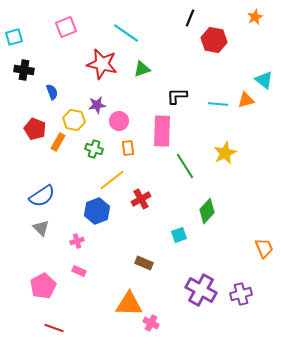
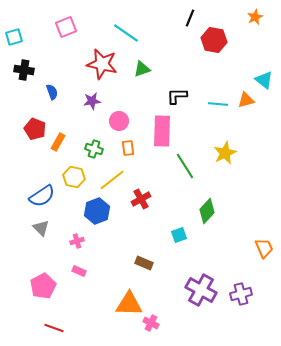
purple star at (97, 105): moved 5 px left, 4 px up
yellow hexagon at (74, 120): moved 57 px down
